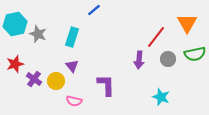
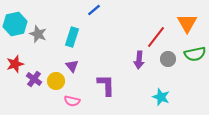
pink semicircle: moved 2 px left
